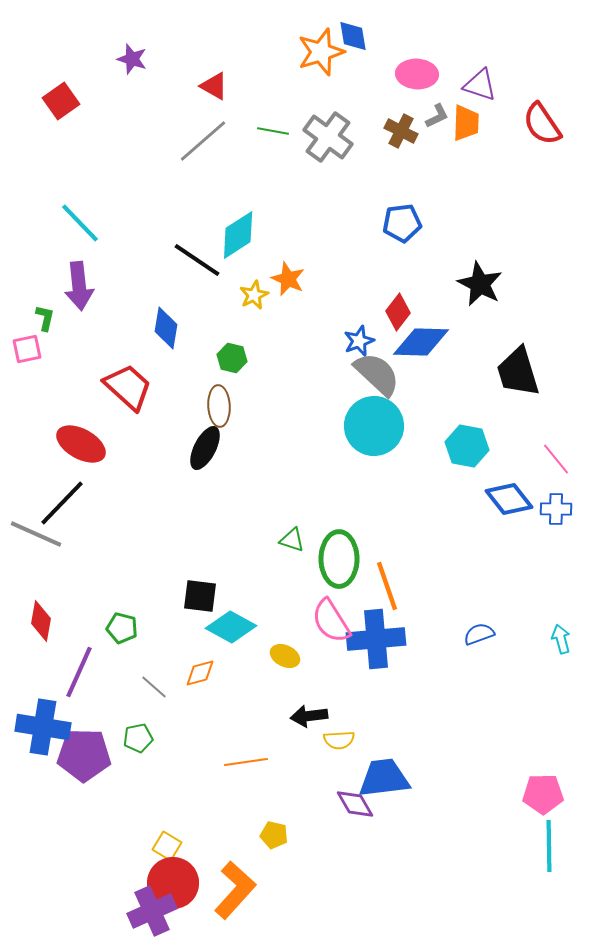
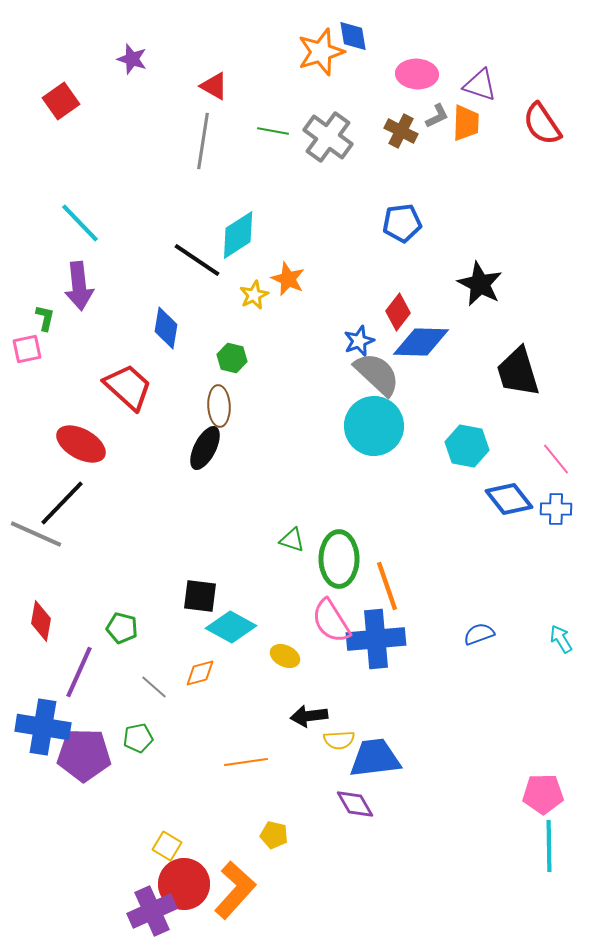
gray line at (203, 141): rotated 40 degrees counterclockwise
cyan arrow at (561, 639): rotated 16 degrees counterclockwise
blue trapezoid at (384, 778): moved 9 px left, 20 px up
red circle at (173, 883): moved 11 px right, 1 px down
